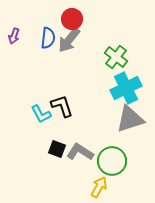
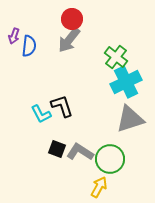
blue semicircle: moved 19 px left, 8 px down
cyan cross: moved 6 px up
green circle: moved 2 px left, 2 px up
